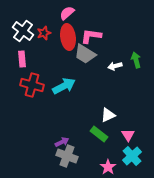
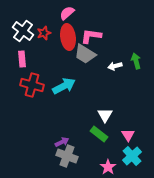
green arrow: moved 1 px down
white triangle: moved 3 px left; rotated 35 degrees counterclockwise
